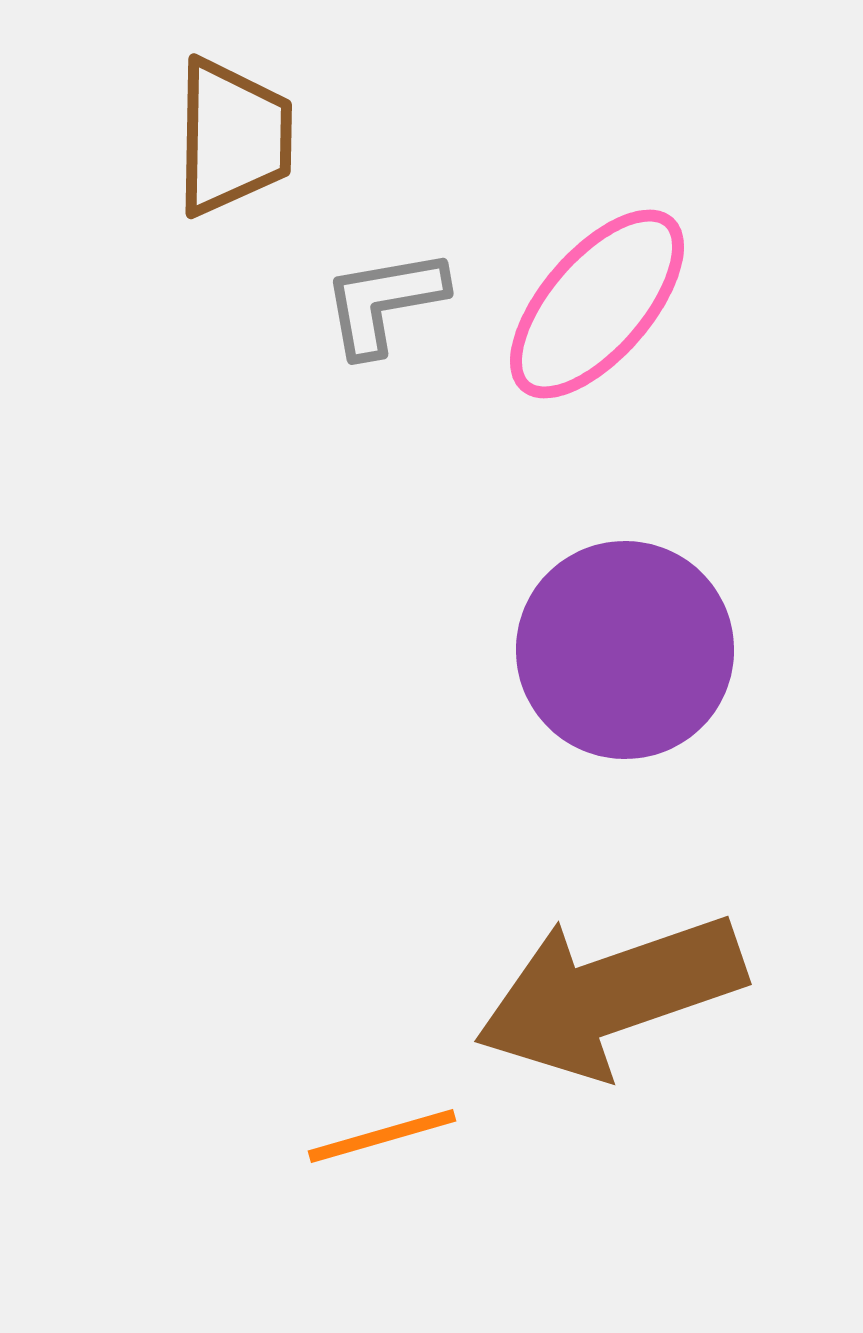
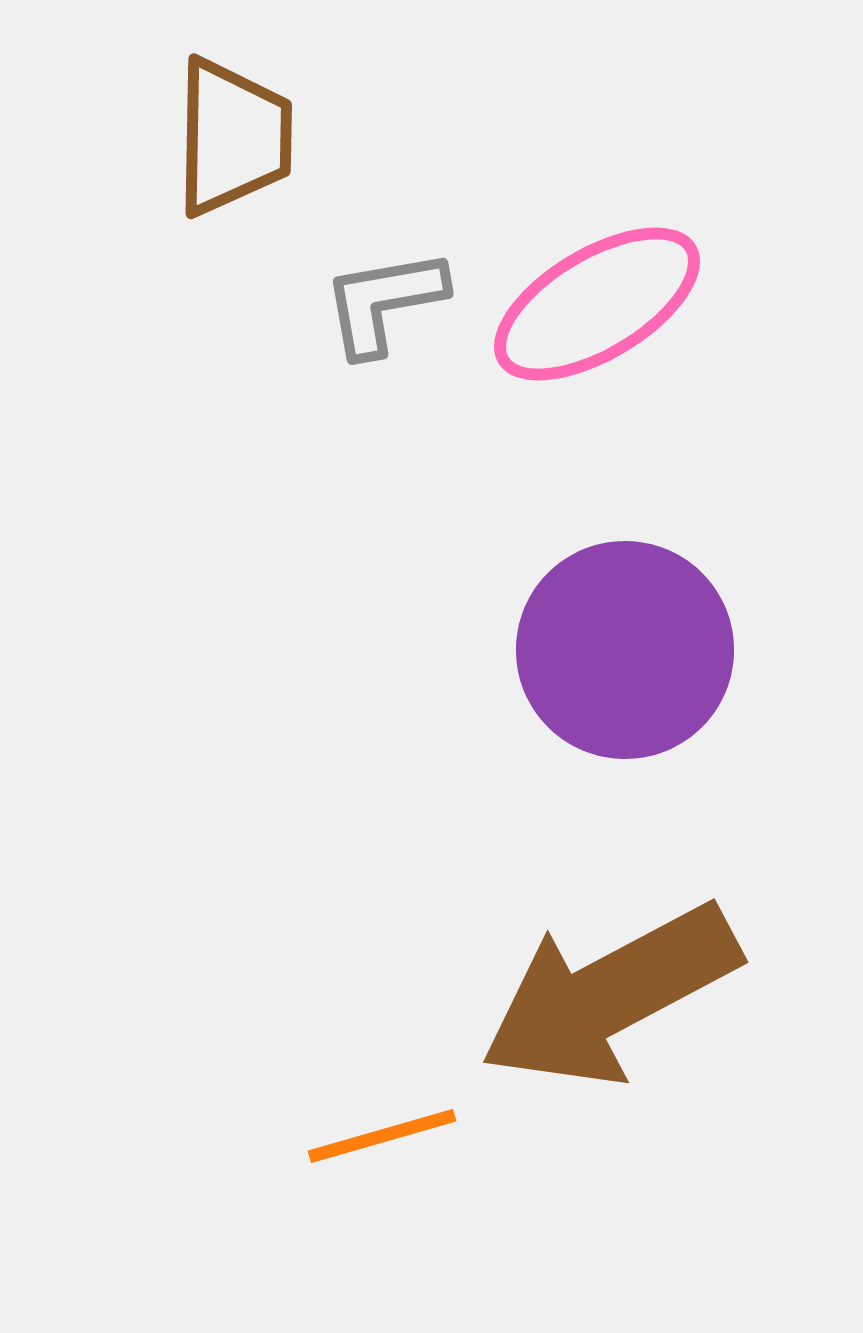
pink ellipse: rotated 18 degrees clockwise
brown arrow: rotated 9 degrees counterclockwise
